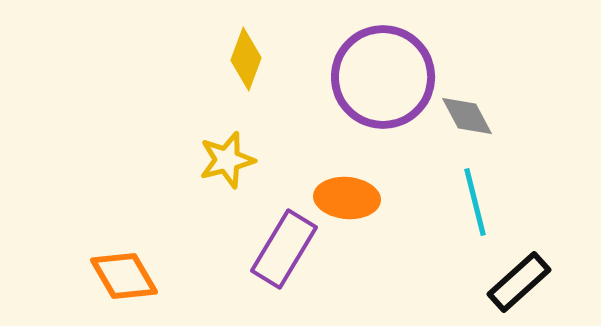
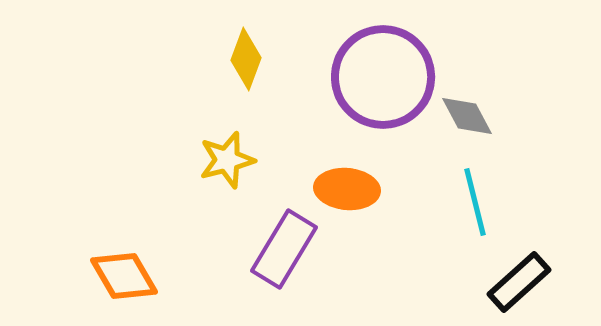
orange ellipse: moved 9 px up
